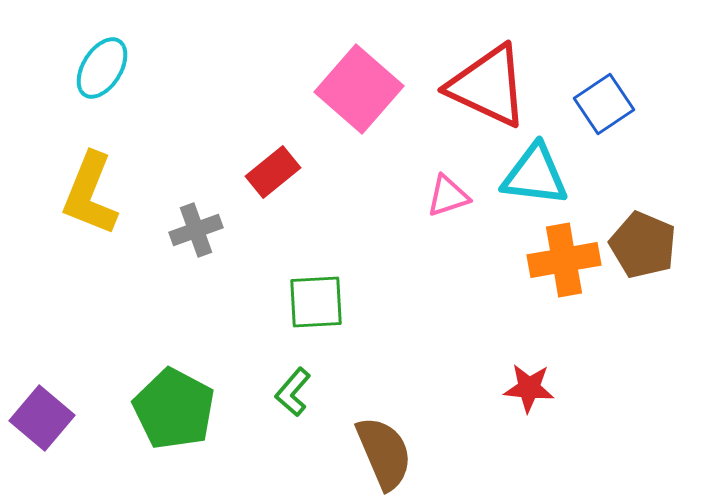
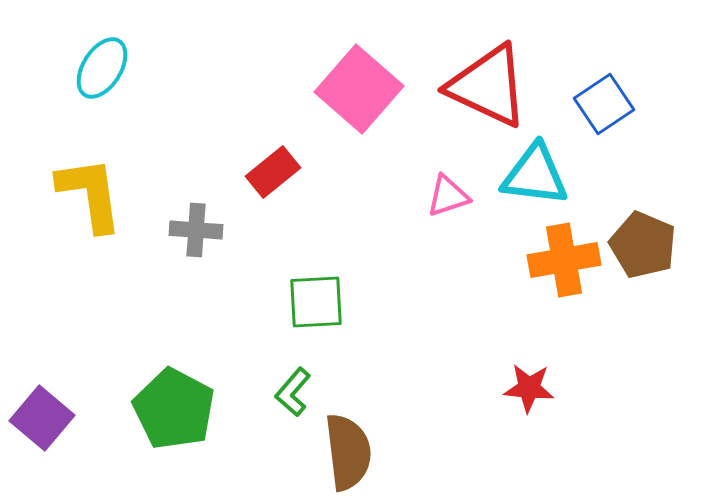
yellow L-shape: rotated 150 degrees clockwise
gray cross: rotated 24 degrees clockwise
brown semicircle: moved 36 px left, 1 px up; rotated 16 degrees clockwise
